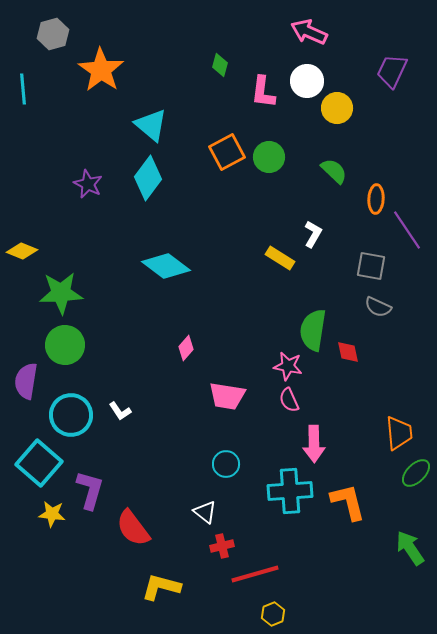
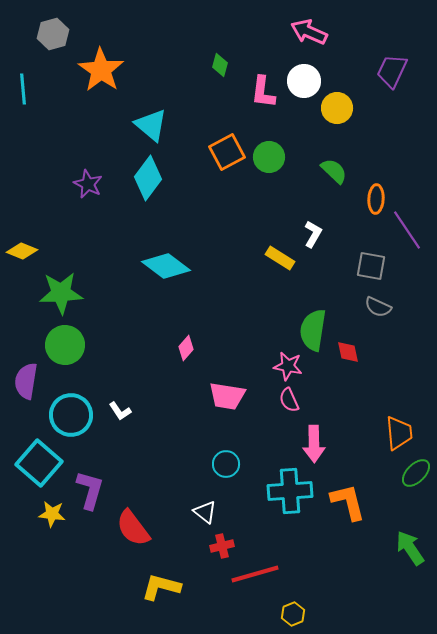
white circle at (307, 81): moved 3 px left
yellow hexagon at (273, 614): moved 20 px right
